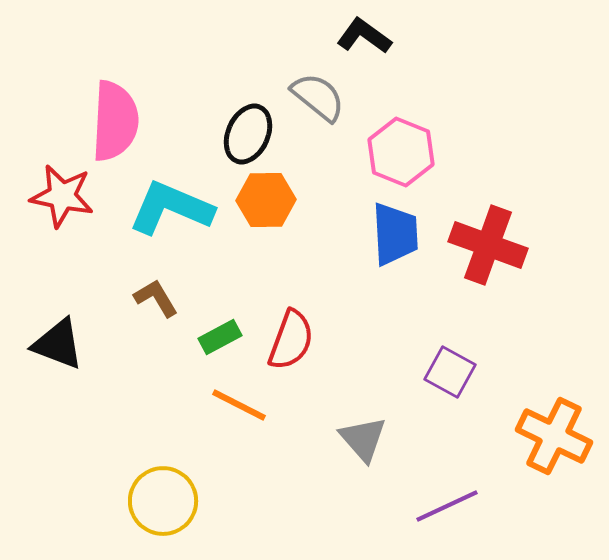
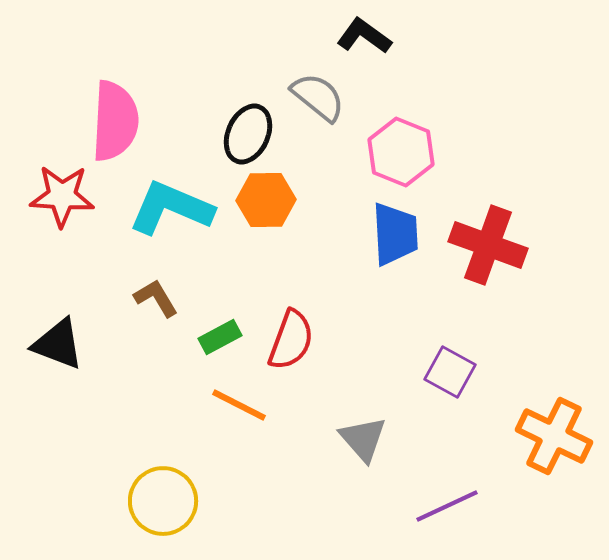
red star: rotated 8 degrees counterclockwise
